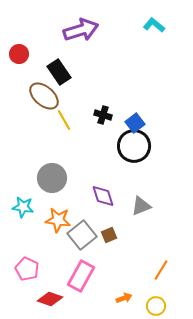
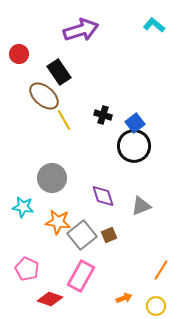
orange star: moved 2 px down
